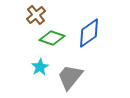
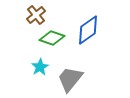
blue diamond: moved 1 px left, 3 px up
gray trapezoid: moved 2 px down
